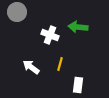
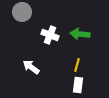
gray circle: moved 5 px right
green arrow: moved 2 px right, 7 px down
yellow line: moved 17 px right, 1 px down
